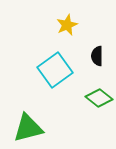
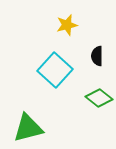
yellow star: rotated 10 degrees clockwise
cyan square: rotated 12 degrees counterclockwise
